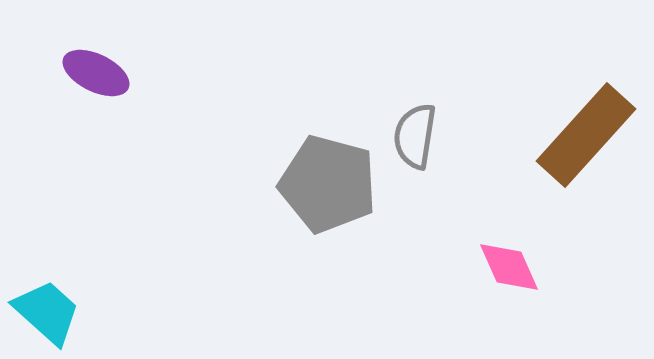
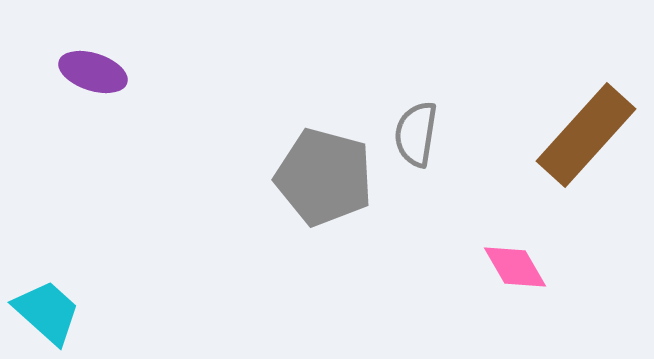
purple ellipse: moved 3 px left, 1 px up; rotated 8 degrees counterclockwise
gray semicircle: moved 1 px right, 2 px up
gray pentagon: moved 4 px left, 7 px up
pink diamond: moved 6 px right; rotated 6 degrees counterclockwise
